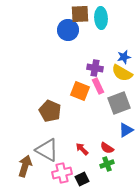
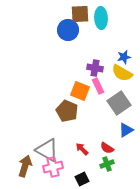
gray square: rotated 15 degrees counterclockwise
brown pentagon: moved 17 px right
pink cross: moved 9 px left, 6 px up
